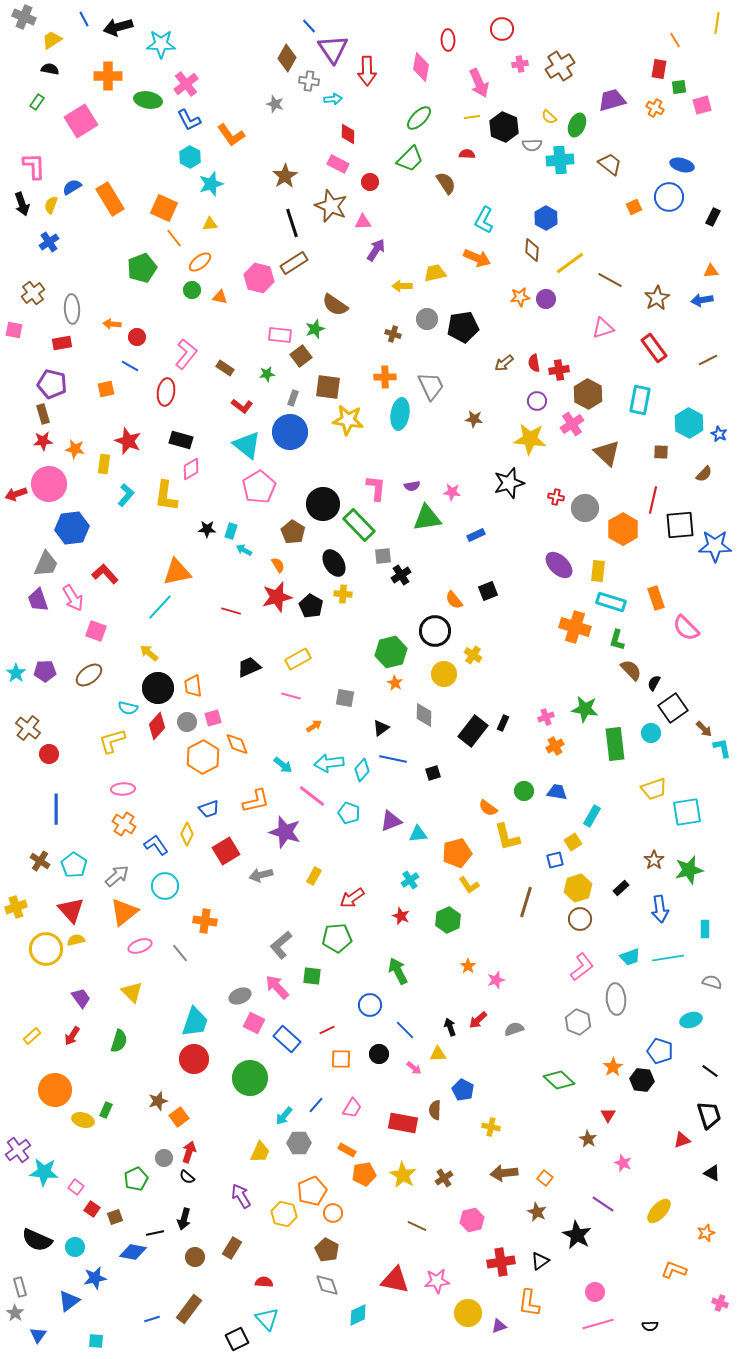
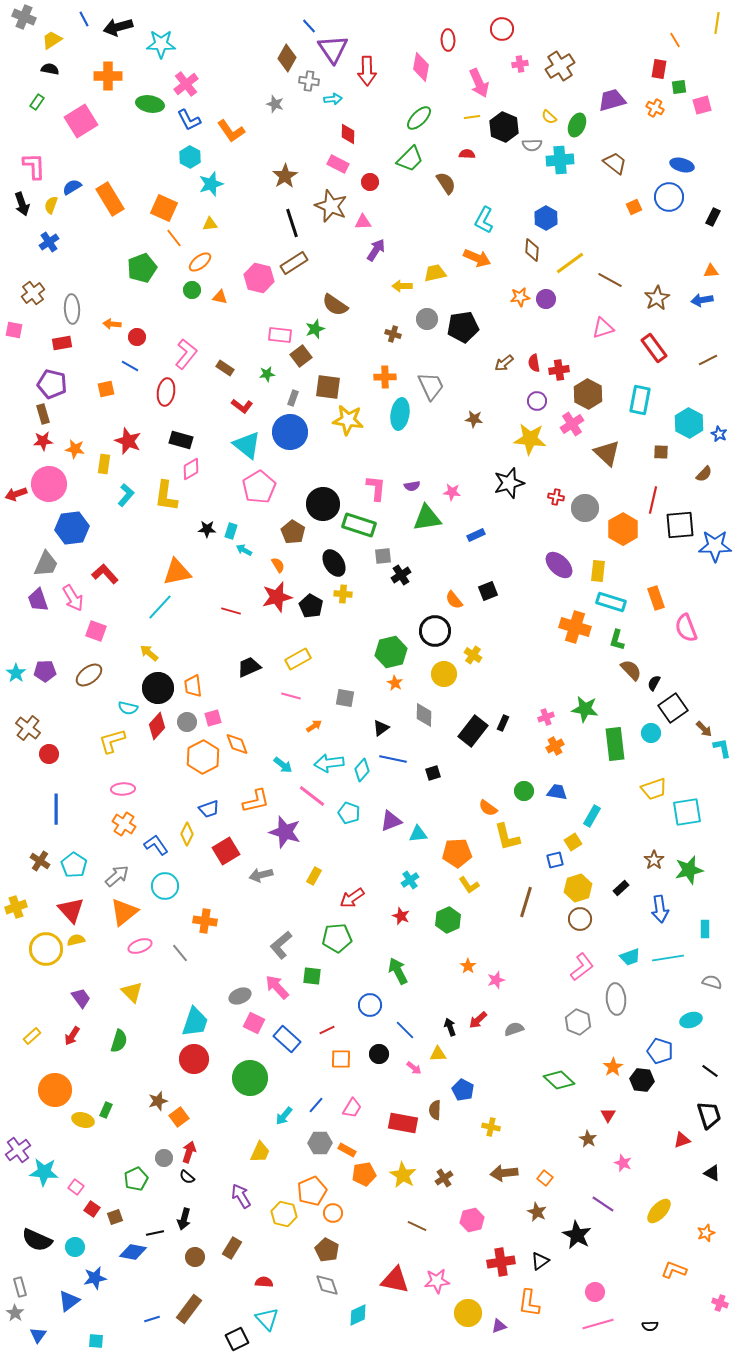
green ellipse at (148, 100): moved 2 px right, 4 px down
orange L-shape at (231, 135): moved 4 px up
brown trapezoid at (610, 164): moved 5 px right, 1 px up
green rectangle at (359, 525): rotated 28 degrees counterclockwise
pink semicircle at (686, 628): rotated 24 degrees clockwise
orange pentagon at (457, 853): rotated 12 degrees clockwise
gray hexagon at (299, 1143): moved 21 px right
